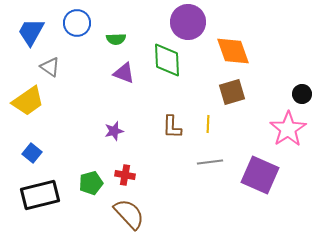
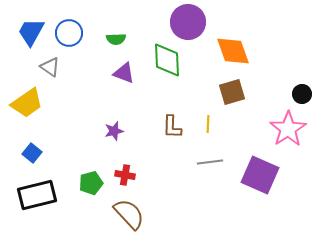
blue circle: moved 8 px left, 10 px down
yellow trapezoid: moved 1 px left, 2 px down
black rectangle: moved 3 px left
